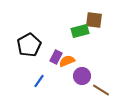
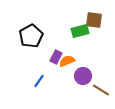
black pentagon: moved 2 px right, 9 px up
purple circle: moved 1 px right
